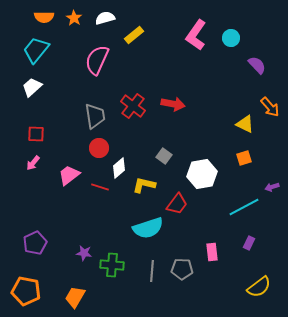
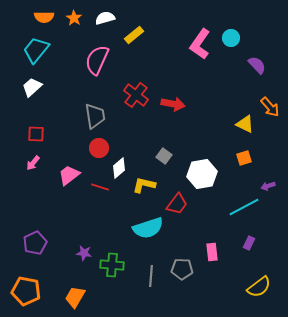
pink L-shape: moved 4 px right, 9 px down
red cross: moved 3 px right, 11 px up
purple arrow: moved 4 px left, 1 px up
gray line: moved 1 px left, 5 px down
